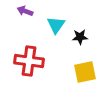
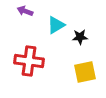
cyan triangle: rotated 24 degrees clockwise
